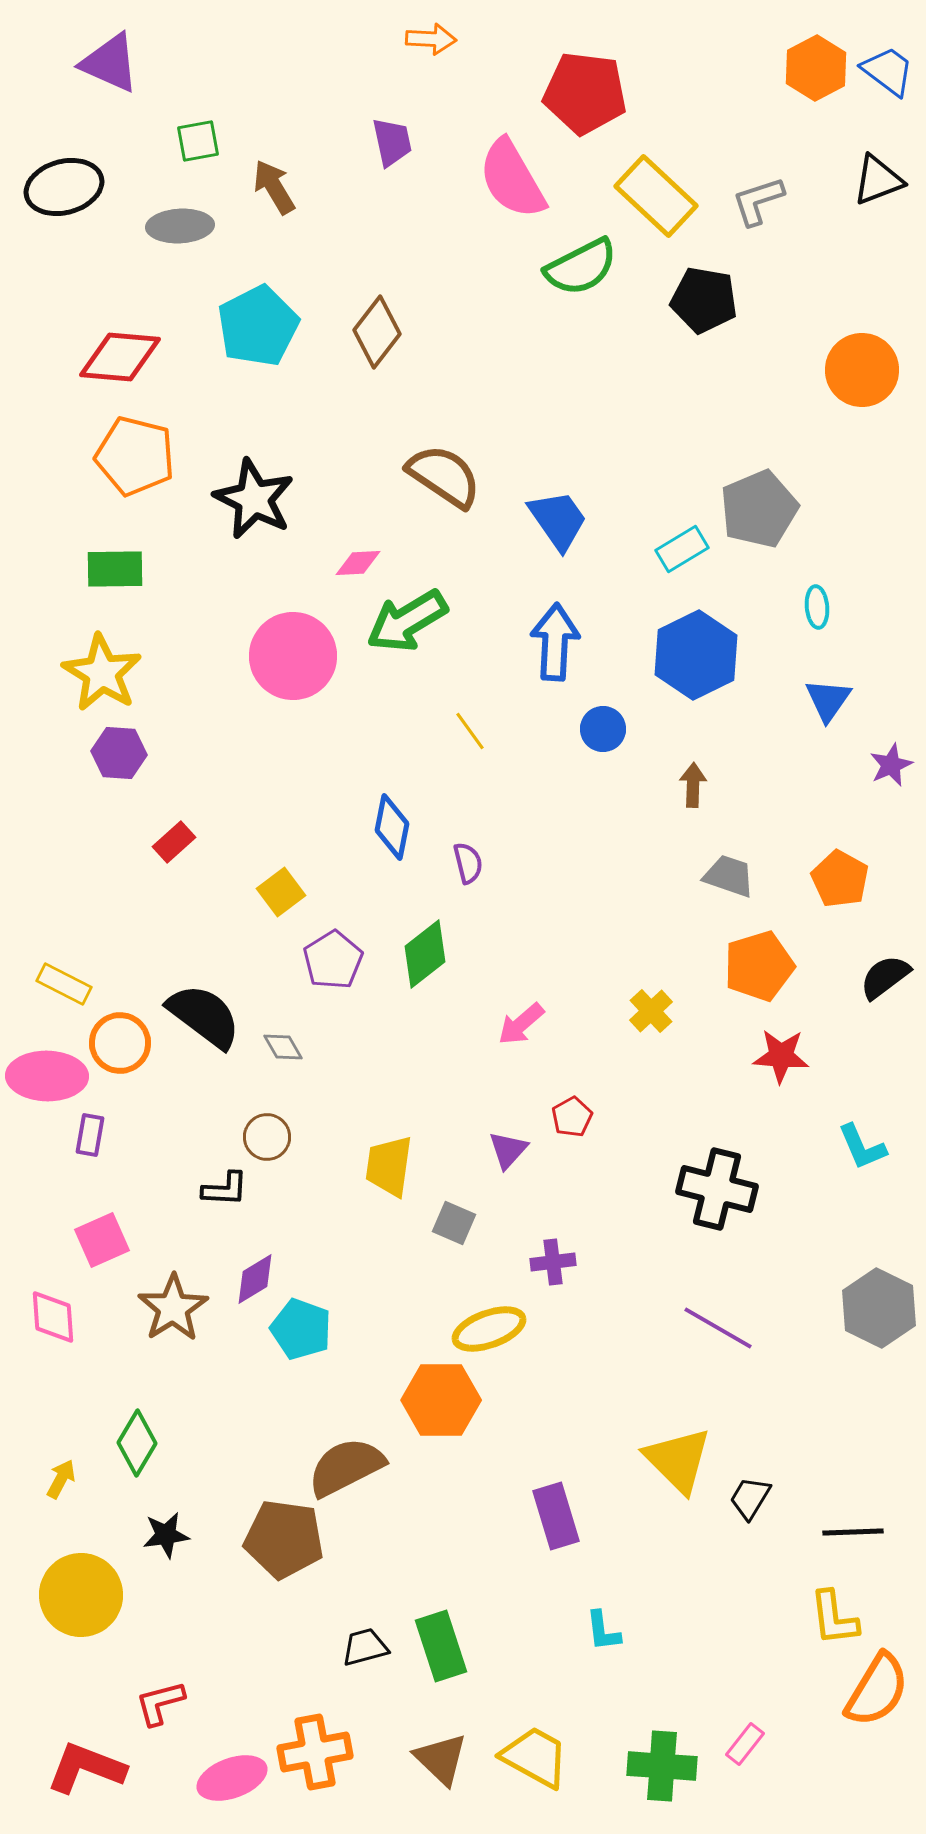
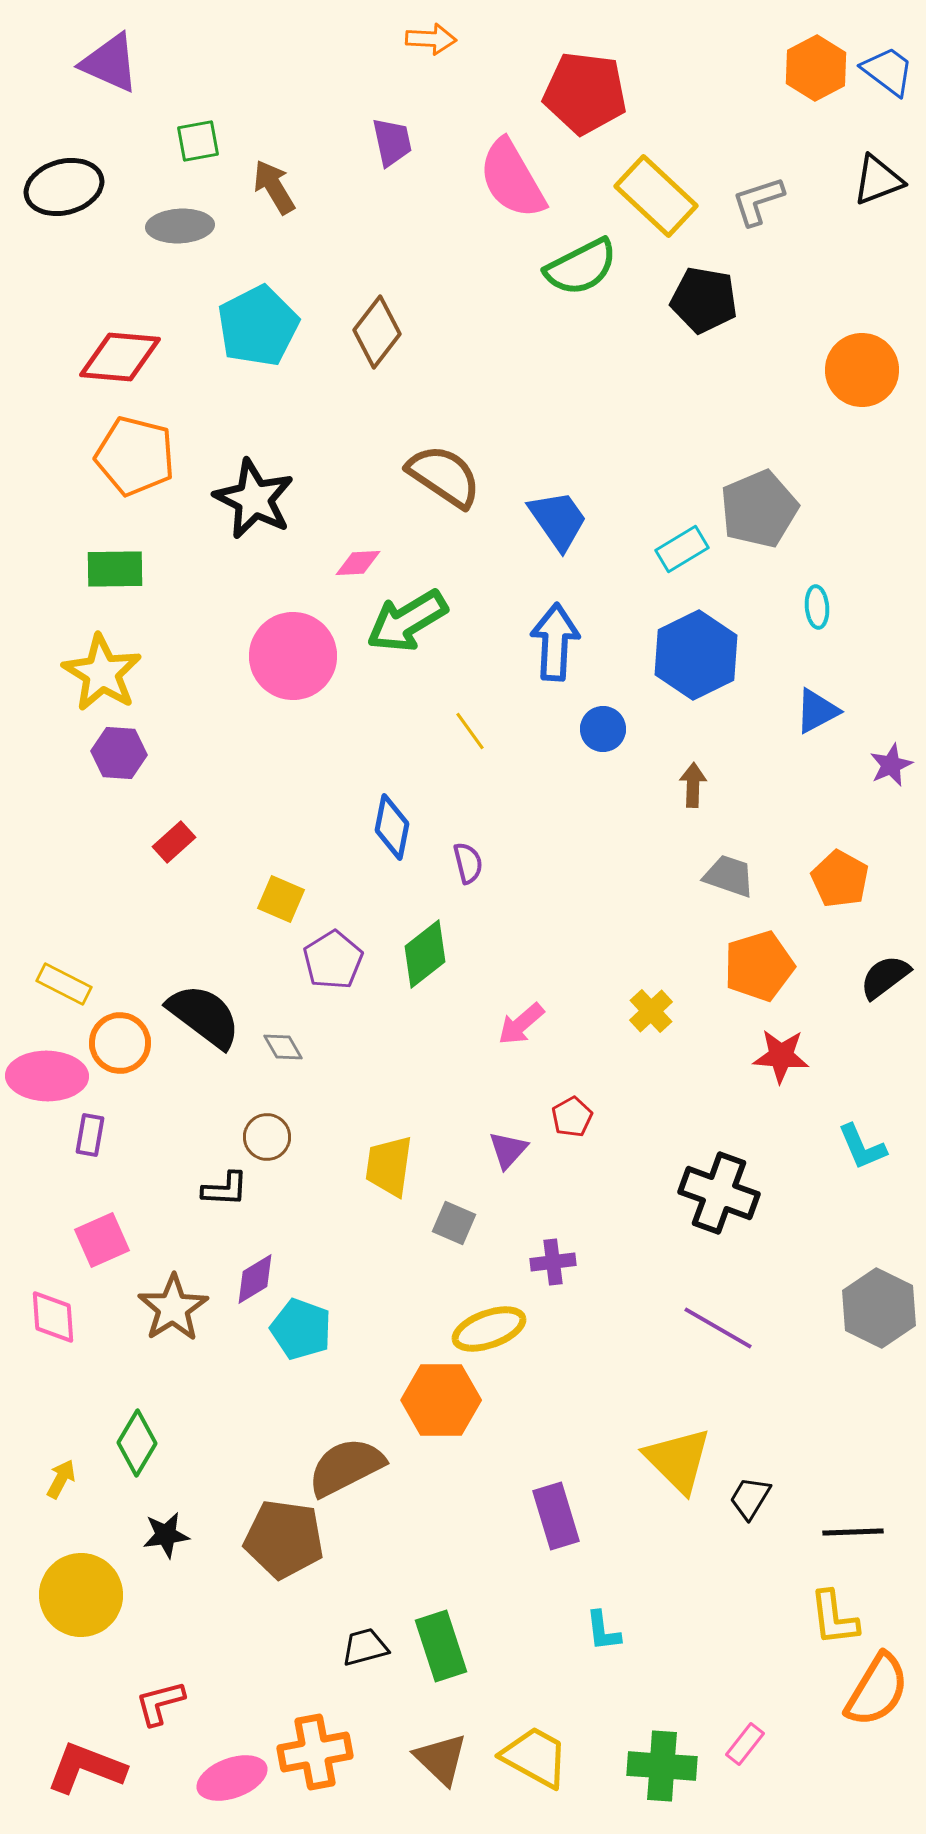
blue triangle at (828, 700): moved 11 px left, 11 px down; rotated 27 degrees clockwise
yellow square at (281, 892): moved 7 px down; rotated 30 degrees counterclockwise
black cross at (717, 1189): moved 2 px right, 4 px down; rotated 6 degrees clockwise
